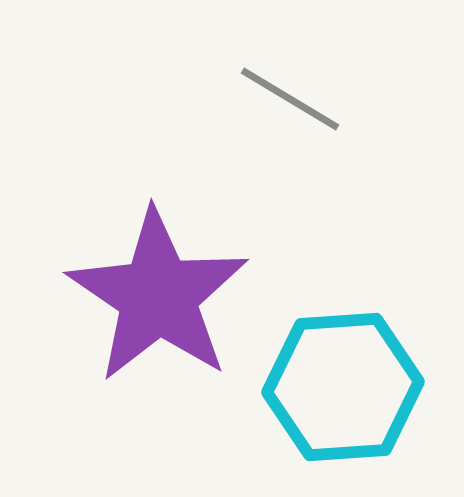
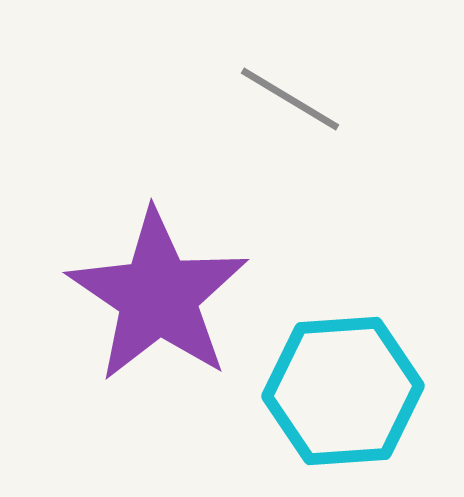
cyan hexagon: moved 4 px down
